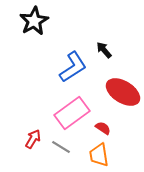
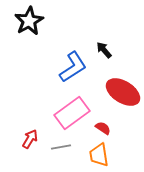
black star: moved 5 px left
red arrow: moved 3 px left
gray line: rotated 42 degrees counterclockwise
